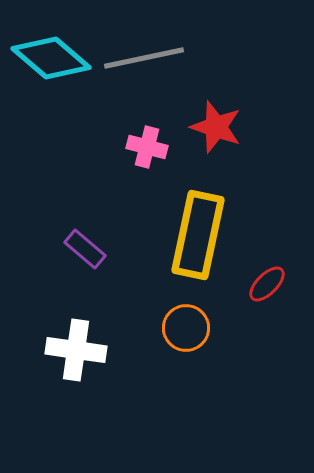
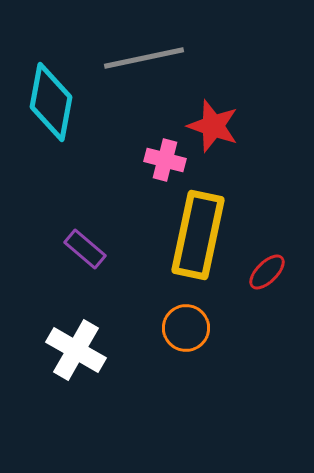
cyan diamond: moved 44 px down; rotated 60 degrees clockwise
red star: moved 3 px left, 1 px up
pink cross: moved 18 px right, 13 px down
red ellipse: moved 12 px up
white cross: rotated 22 degrees clockwise
